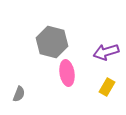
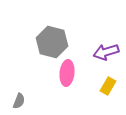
pink ellipse: rotated 15 degrees clockwise
yellow rectangle: moved 1 px right, 1 px up
gray semicircle: moved 7 px down
